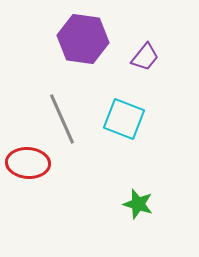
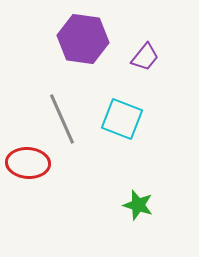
cyan square: moved 2 px left
green star: moved 1 px down
